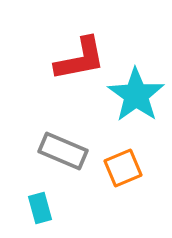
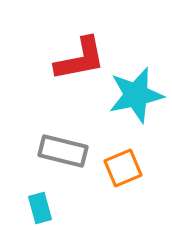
cyan star: rotated 24 degrees clockwise
gray rectangle: rotated 9 degrees counterclockwise
